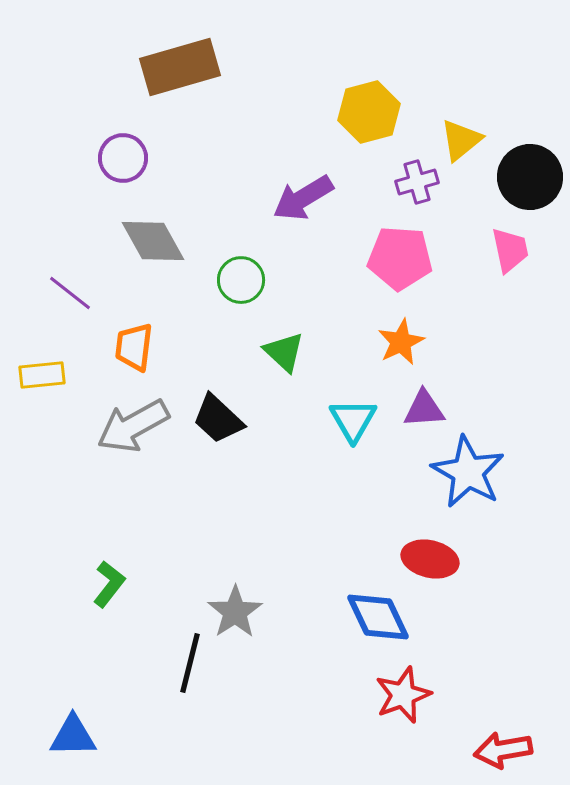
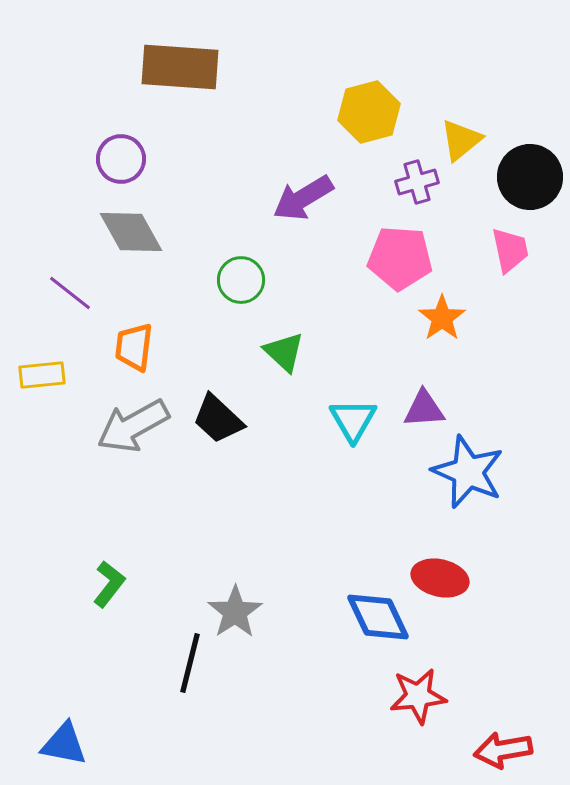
brown rectangle: rotated 20 degrees clockwise
purple circle: moved 2 px left, 1 px down
gray diamond: moved 22 px left, 9 px up
orange star: moved 41 px right, 24 px up; rotated 9 degrees counterclockwise
blue star: rotated 6 degrees counterclockwise
red ellipse: moved 10 px right, 19 px down
red star: moved 15 px right, 1 px down; rotated 14 degrees clockwise
blue triangle: moved 9 px left, 8 px down; rotated 12 degrees clockwise
